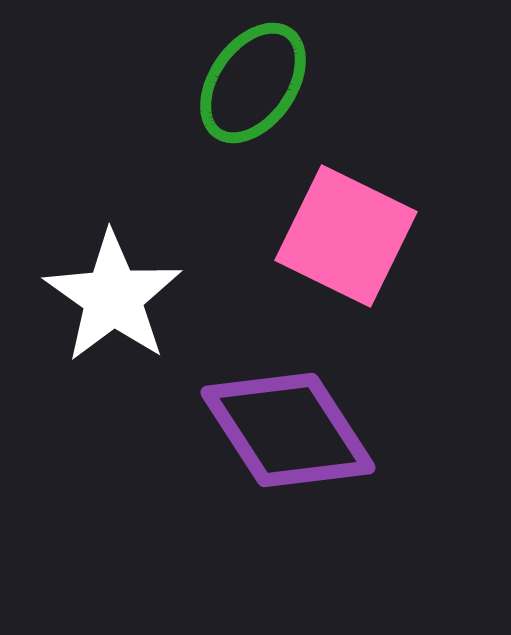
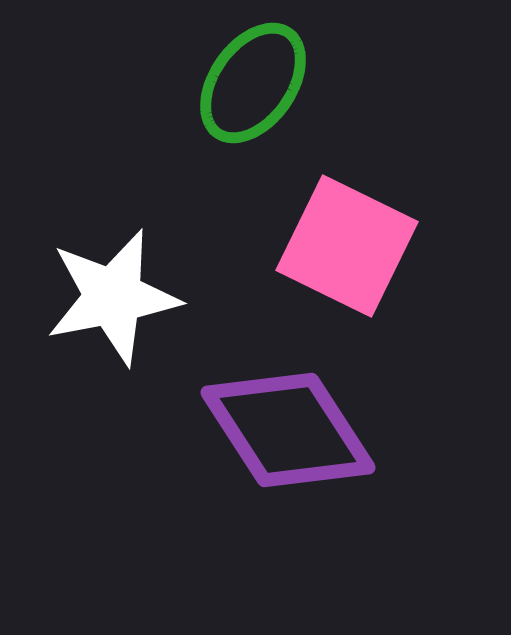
pink square: moved 1 px right, 10 px down
white star: rotated 26 degrees clockwise
